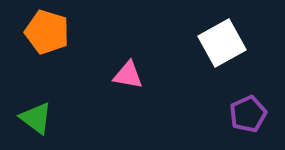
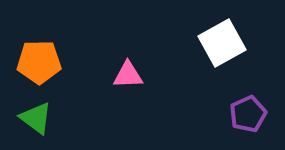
orange pentagon: moved 8 px left, 30 px down; rotated 18 degrees counterclockwise
pink triangle: rotated 12 degrees counterclockwise
